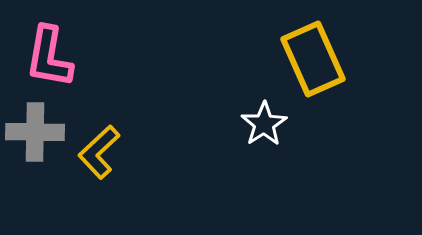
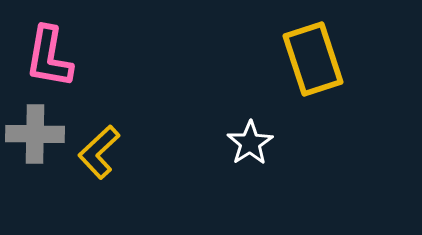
yellow rectangle: rotated 6 degrees clockwise
white star: moved 14 px left, 19 px down
gray cross: moved 2 px down
